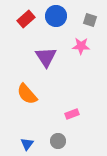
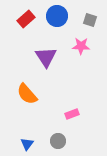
blue circle: moved 1 px right
